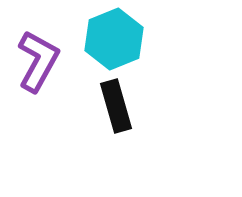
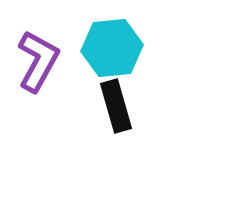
cyan hexagon: moved 2 px left, 9 px down; rotated 16 degrees clockwise
